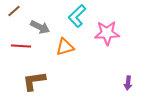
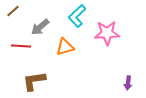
brown line: moved 1 px left
gray arrow: rotated 114 degrees clockwise
